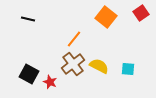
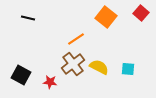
red square: rotated 14 degrees counterclockwise
black line: moved 1 px up
orange line: moved 2 px right; rotated 18 degrees clockwise
yellow semicircle: moved 1 px down
black square: moved 8 px left, 1 px down
red star: rotated 16 degrees counterclockwise
